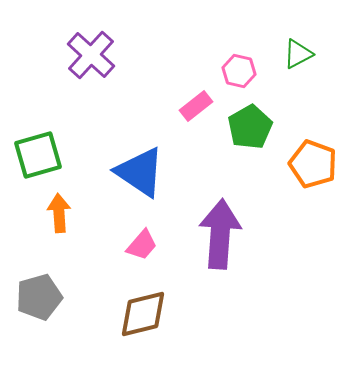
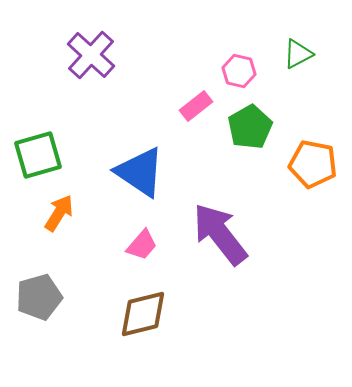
orange pentagon: rotated 9 degrees counterclockwise
orange arrow: rotated 36 degrees clockwise
purple arrow: rotated 42 degrees counterclockwise
